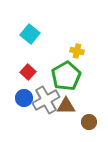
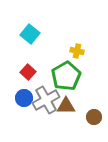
brown circle: moved 5 px right, 5 px up
